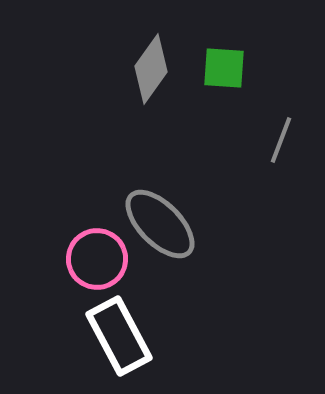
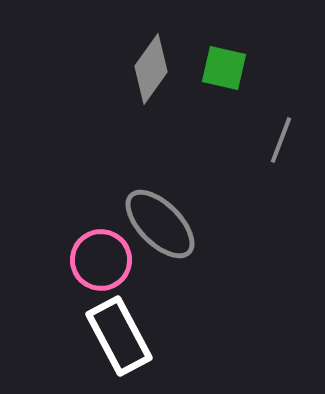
green square: rotated 9 degrees clockwise
pink circle: moved 4 px right, 1 px down
